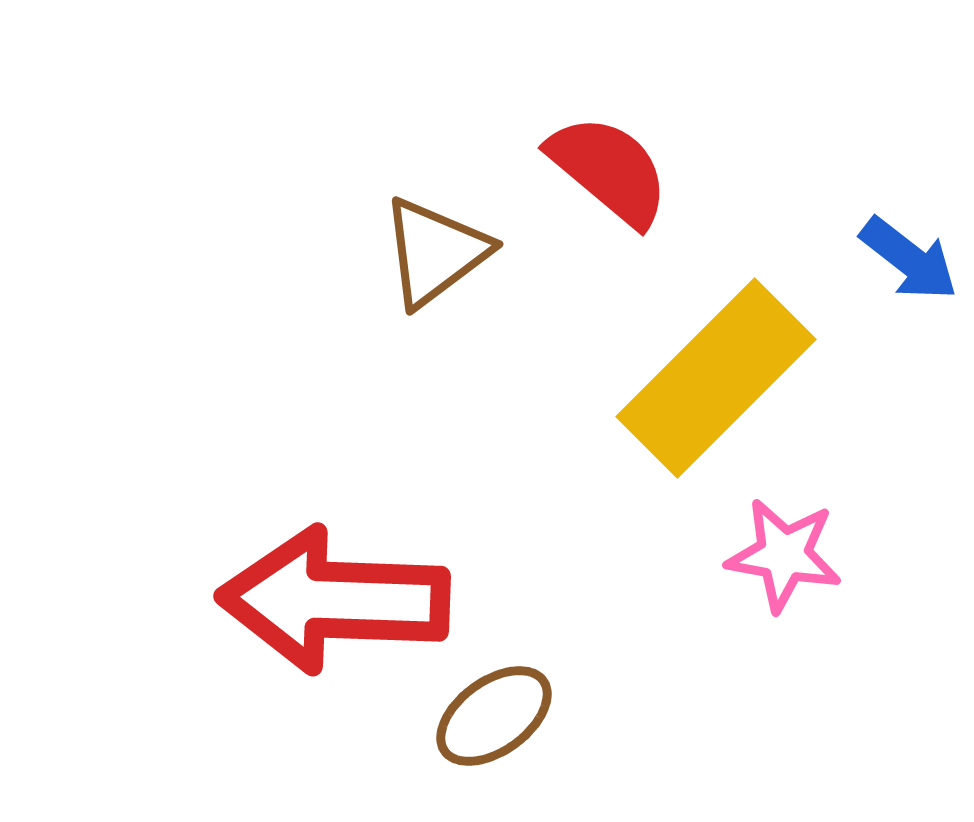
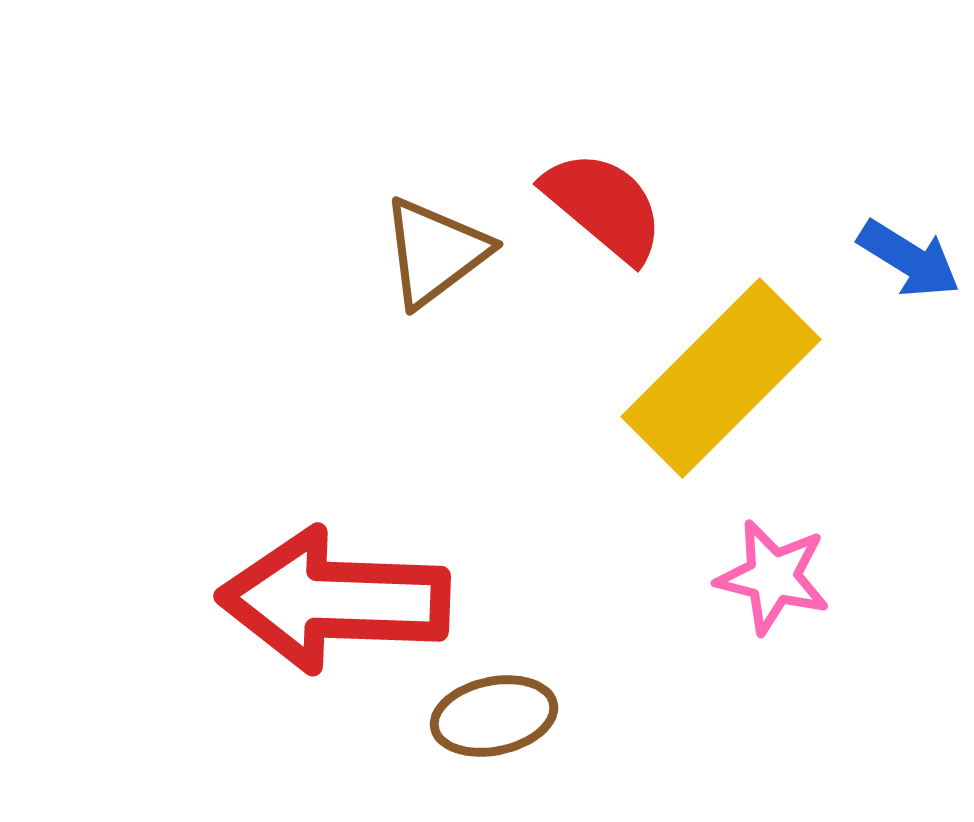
red semicircle: moved 5 px left, 36 px down
blue arrow: rotated 6 degrees counterclockwise
yellow rectangle: moved 5 px right
pink star: moved 11 px left, 22 px down; rotated 4 degrees clockwise
brown ellipse: rotated 24 degrees clockwise
